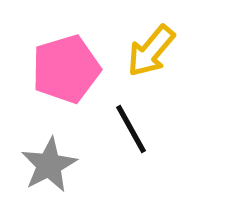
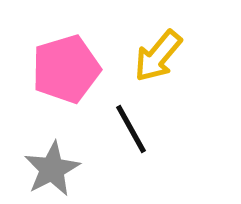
yellow arrow: moved 7 px right, 5 px down
gray star: moved 3 px right, 4 px down
